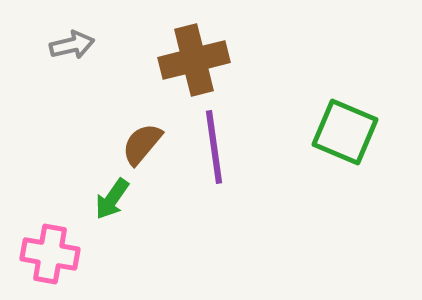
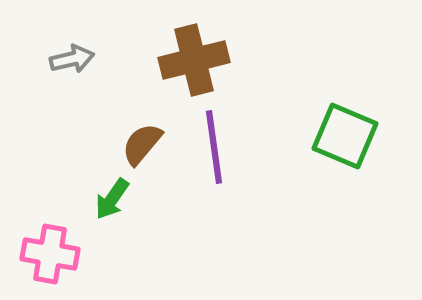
gray arrow: moved 14 px down
green square: moved 4 px down
